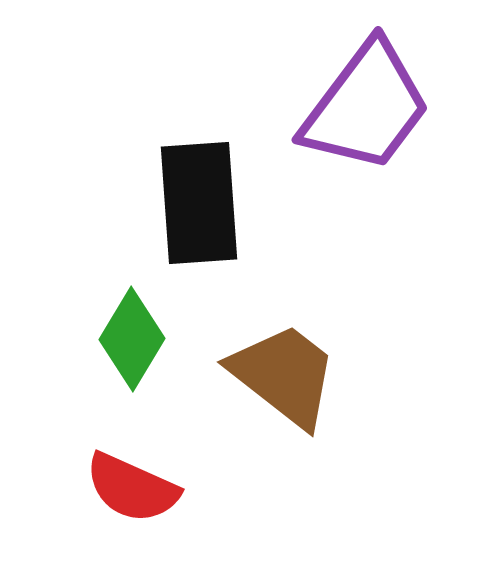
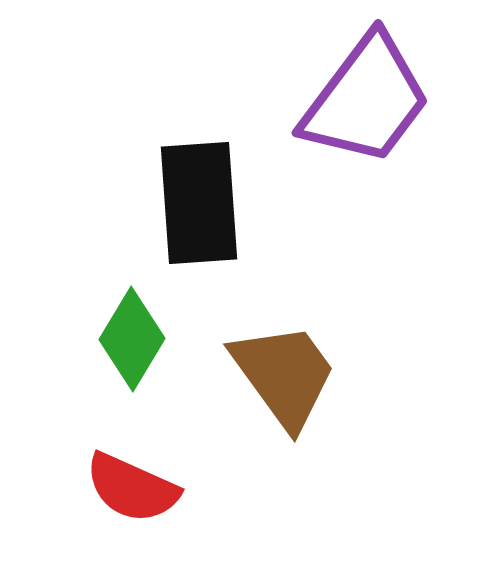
purple trapezoid: moved 7 px up
brown trapezoid: rotated 16 degrees clockwise
